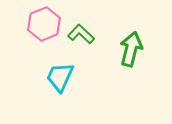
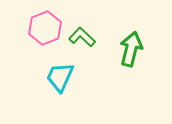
pink hexagon: moved 1 px right, 4 px down
green L-shape: moved 1 px right, 3 px down
